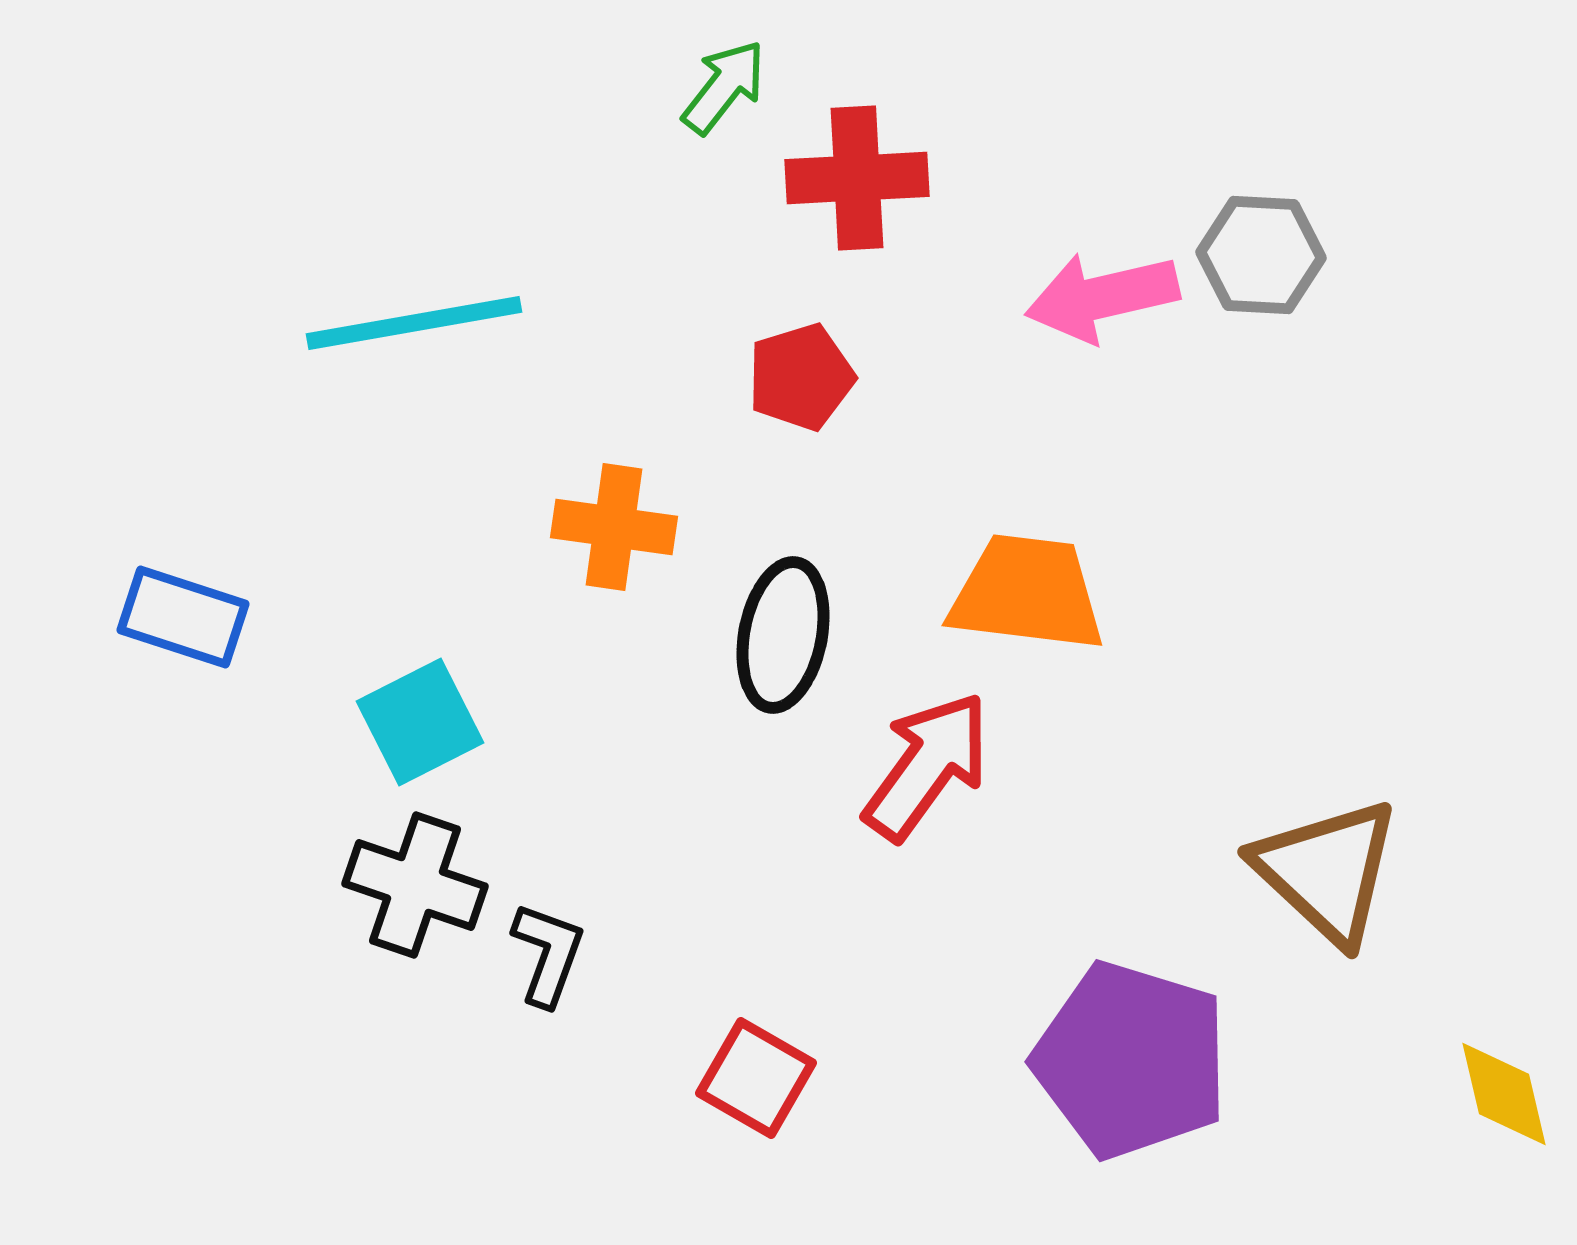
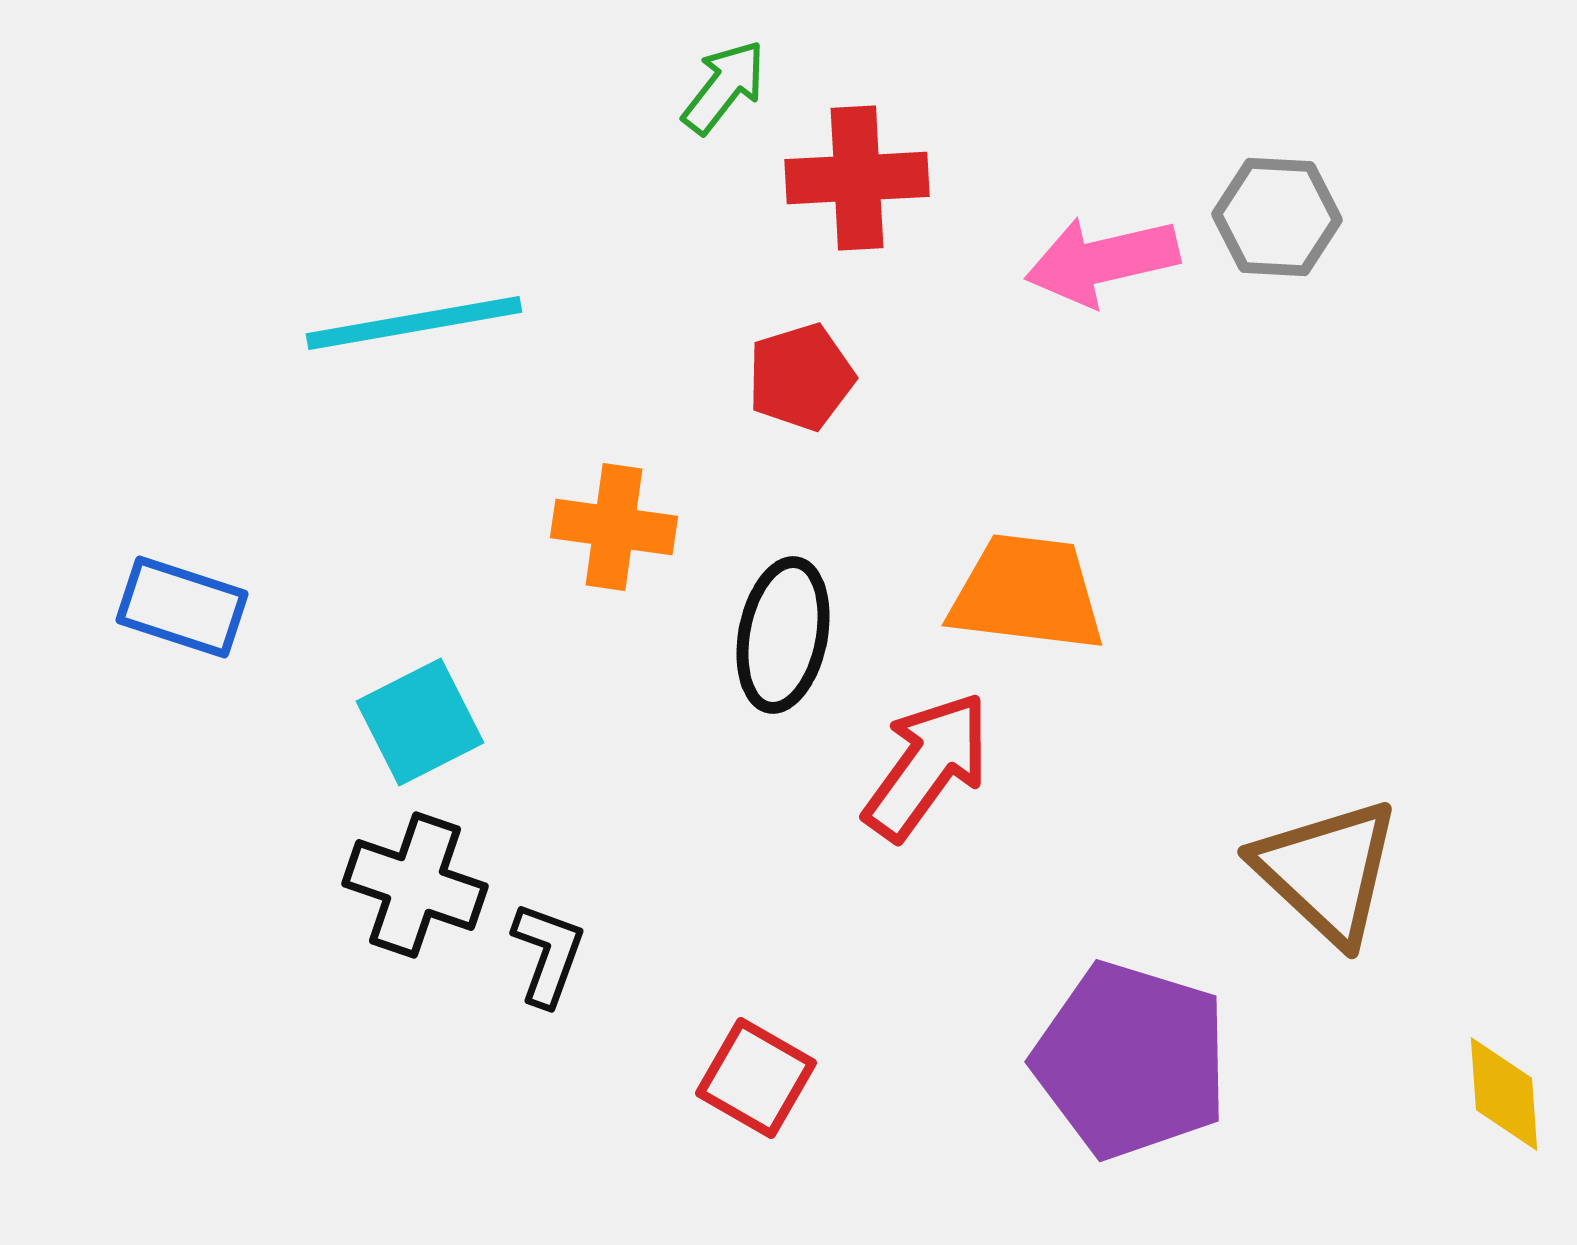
gray hexagon: moved 16 px right, 38 px up
pink arrow: moved 36 px up
blue rectangle: moved 1 px left, 10 px up
yellow diamond: rotated 9 degrees clockwise
